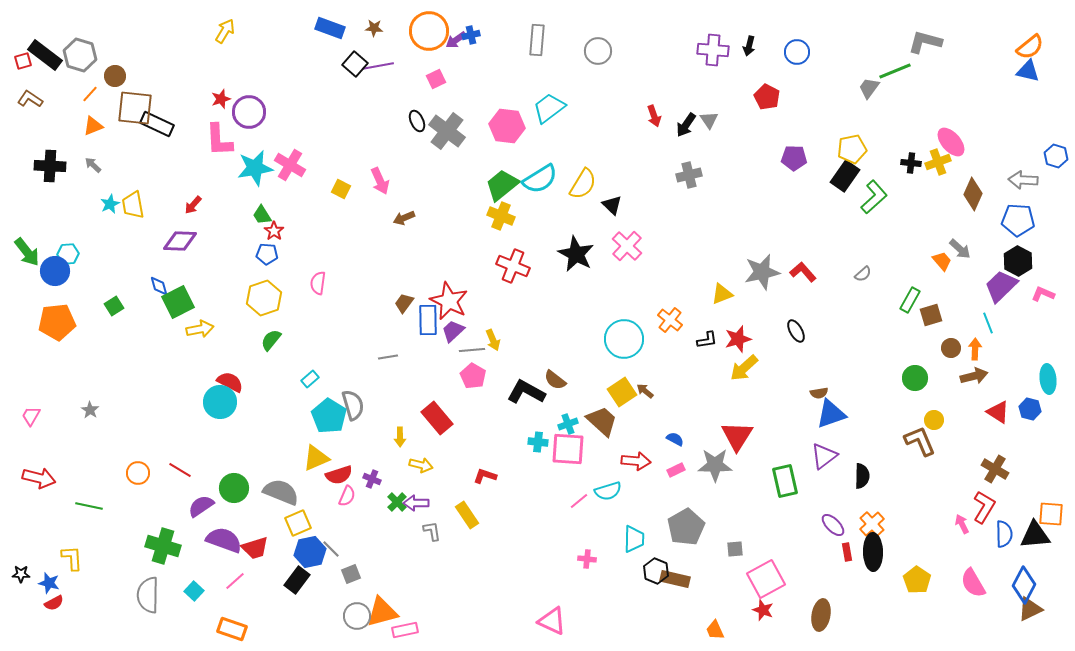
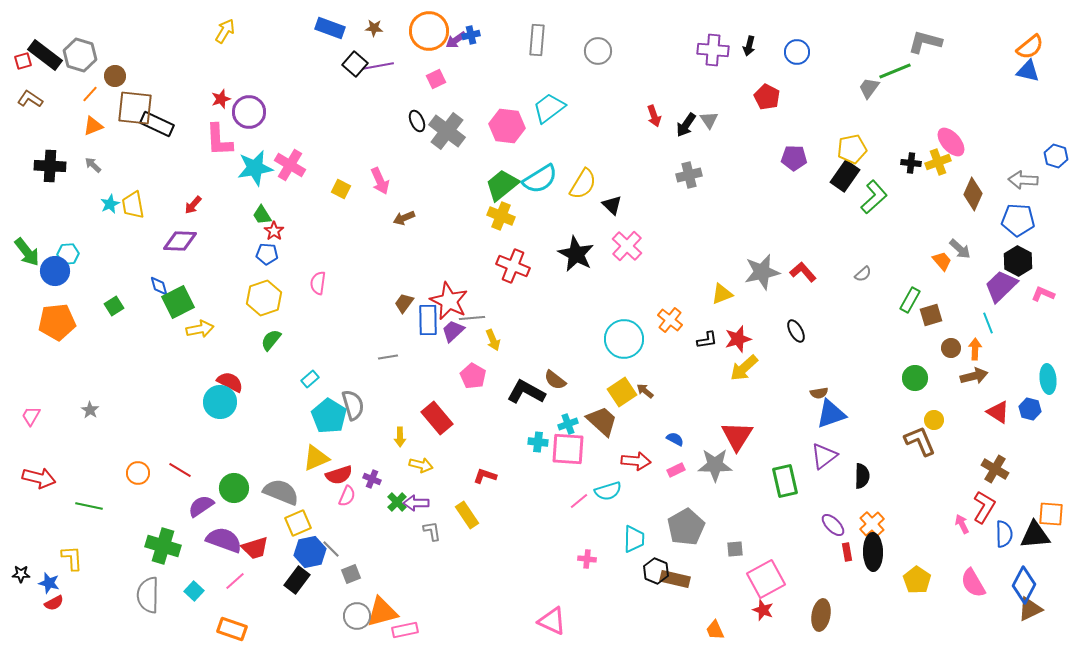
gray line at (472, 350): moved 32 px up
